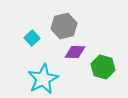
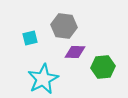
gray hexagon: rotated 20 degrees clockwise
cyan square: moved 2 px left; rotated 28 degrees clockwise
green hexagon: rotated 20 degrees counterclockwise
